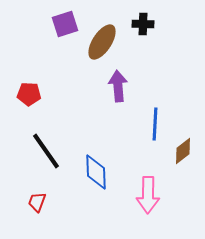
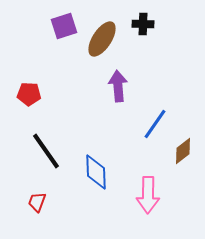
purple square: moved 1 px left, 2 px down
brown ellipse: moved 3 px up
blue line: rotated 32 degrees clockwise
